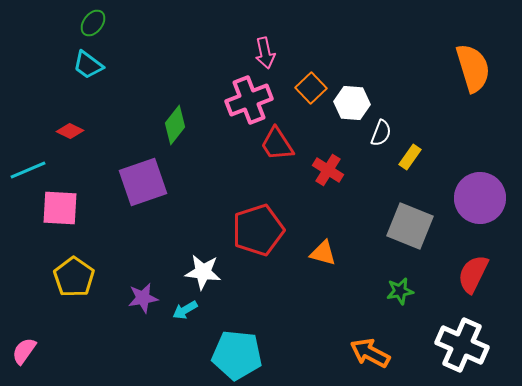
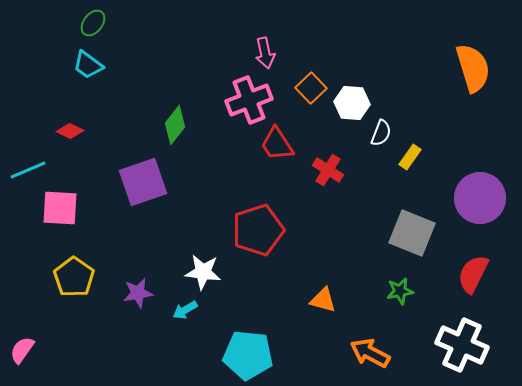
gray square: moved 2 px right, 7 px down
orange triangle: moved 47 px down
purple star: moved 5 px left, 5 px up
pink semicircle: moved 2 px left, 1 px up
cyan pentagon: moved 11 px right
